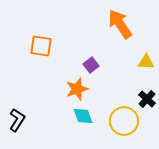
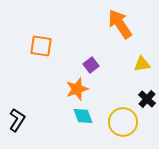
yellow triangle: moved 4 px left, 2 px down; rotated 12 degrees counterclockwise
yellow circle: moved 1 px left, 1 px down
